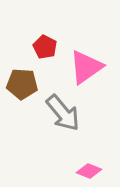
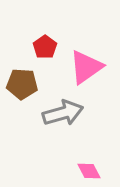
red pentagon: rotated 10 degrees clockwise
gray arrow: rotated 66 degrees counterclockwise
pink diamond: rotated 40 degrees clockwise
